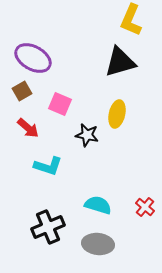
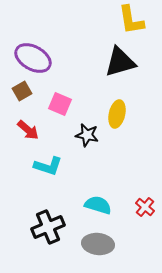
yellow L-shape: rotated 32 degrees counterclockwise
red arrow: moved 2 px down
